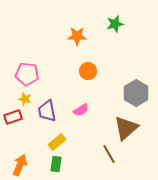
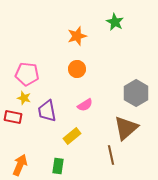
green star: moved 2 px up; rotated 30 degrees counterclockwise
orange star: rotated 18 degrees counterclockwise
orange circle: moved 11 px left, 2 px up
yellow star: moved 1 px left, 1 px up
pink semicircle: moved 4 px right, 5 px up
red rectangle: rotated 30 degrees clockwise
yellow rectangle: moved 15 px right, 6 px up
brown line: moved 2 px right, 1 px down; rotated 18 degrees clockwise
green rectangle: moved 2 px right, 2 px down
